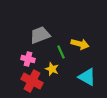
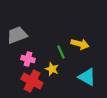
gray trapezoid: moved 23 px left
